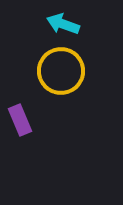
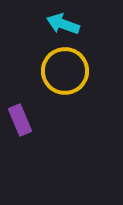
yellow circle: moved 4 px right
